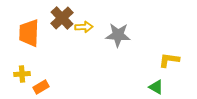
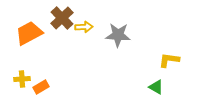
orange trapezoid: rotated 60 degrees clockwise
yellow cross: moved 5 px down
